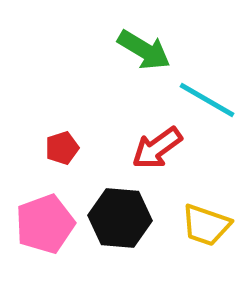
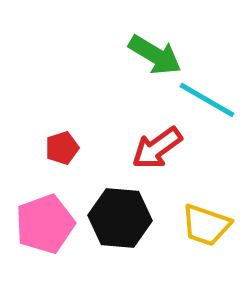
green arrow: moved 11 px right, 5 px down
